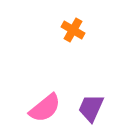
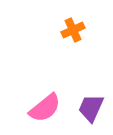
orange cross: rotated 35 degrees clockwise
